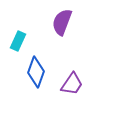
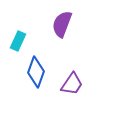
purple semicircle: moved 2 px down
